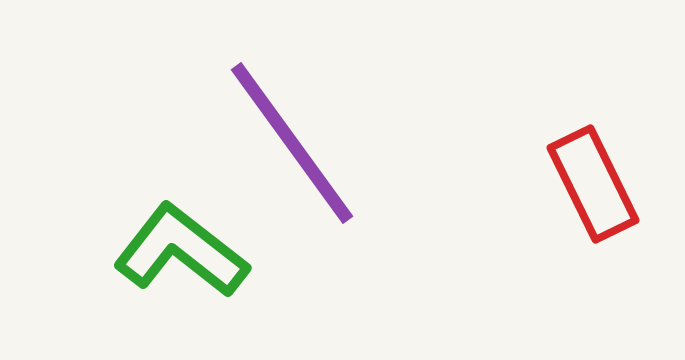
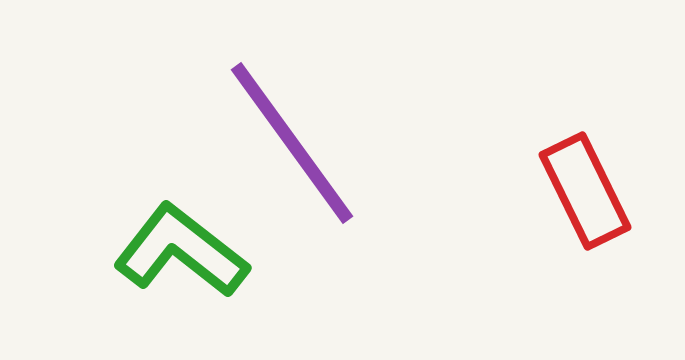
red rectangle: moved 8 px left, 7 px down
